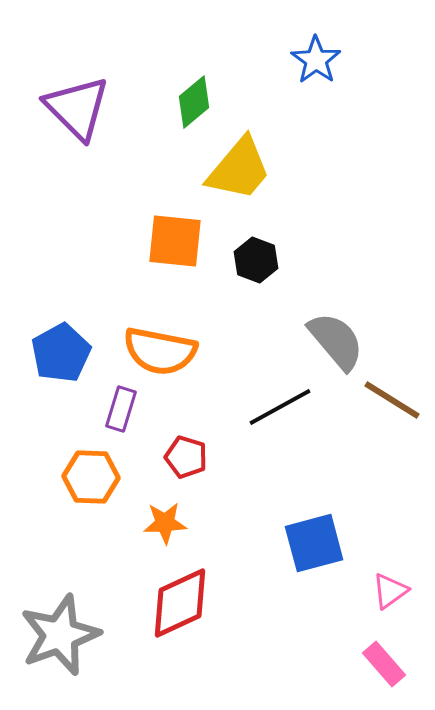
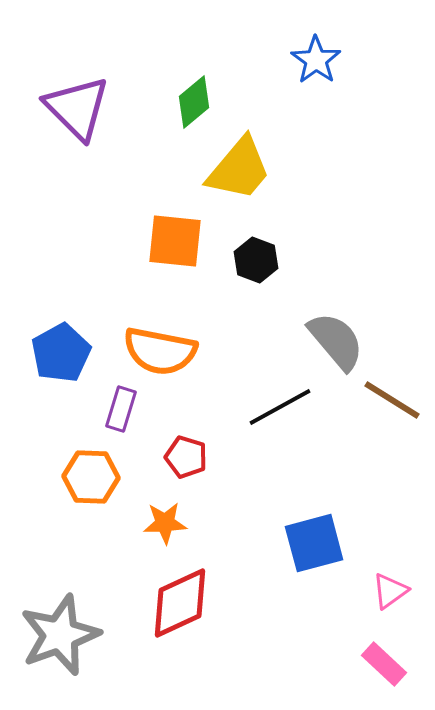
pink rectangle: rotated 6 degrees counterclockwise
